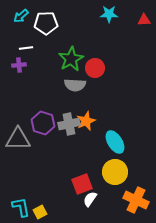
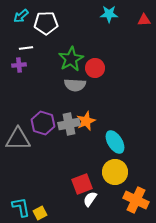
yellow square: moved 1 px down
